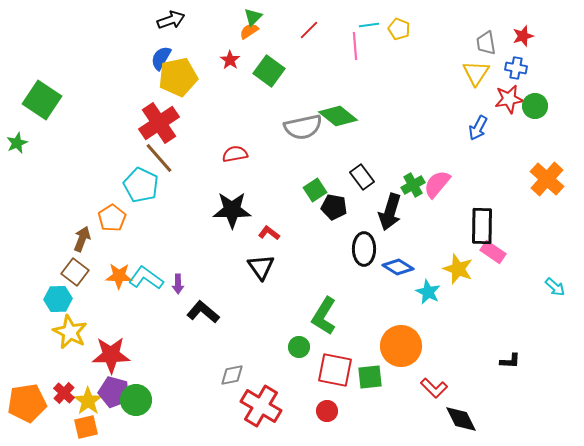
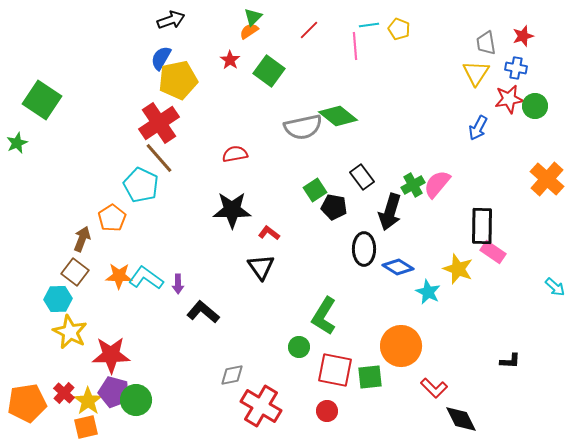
yellow pentagon at (178, 77): moved 3 px down
